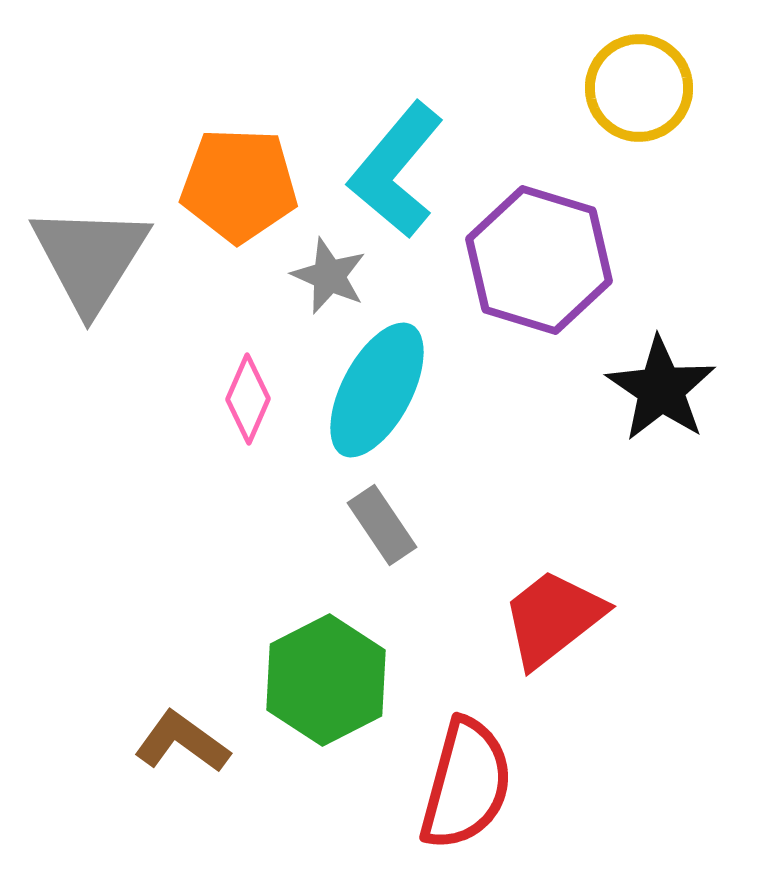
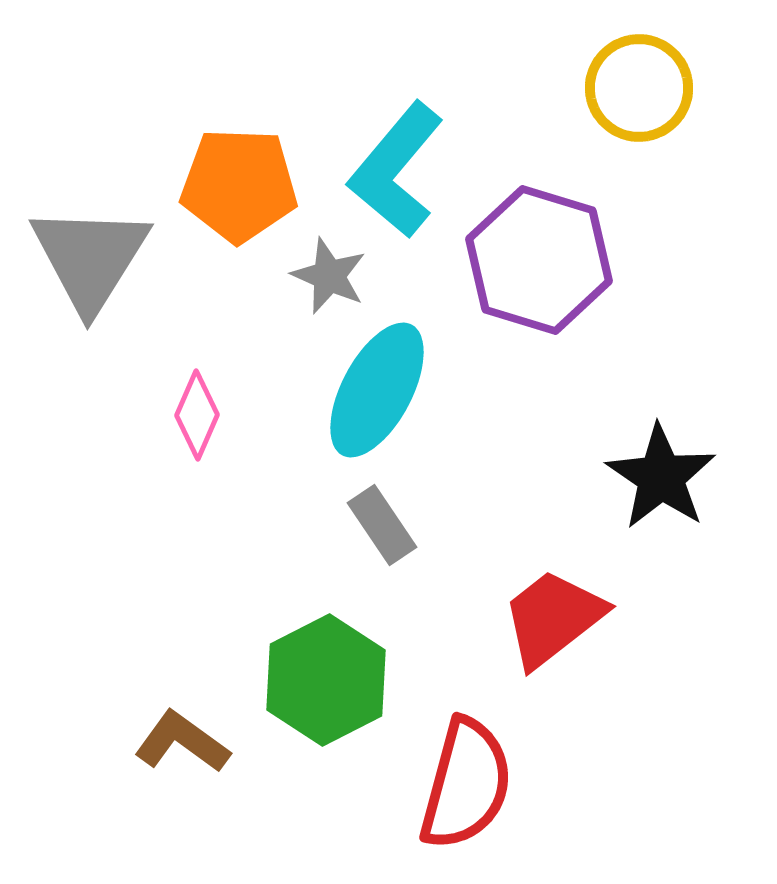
black star: moved 88 px down
pink diamond: moved 51 px left, 16 px down
